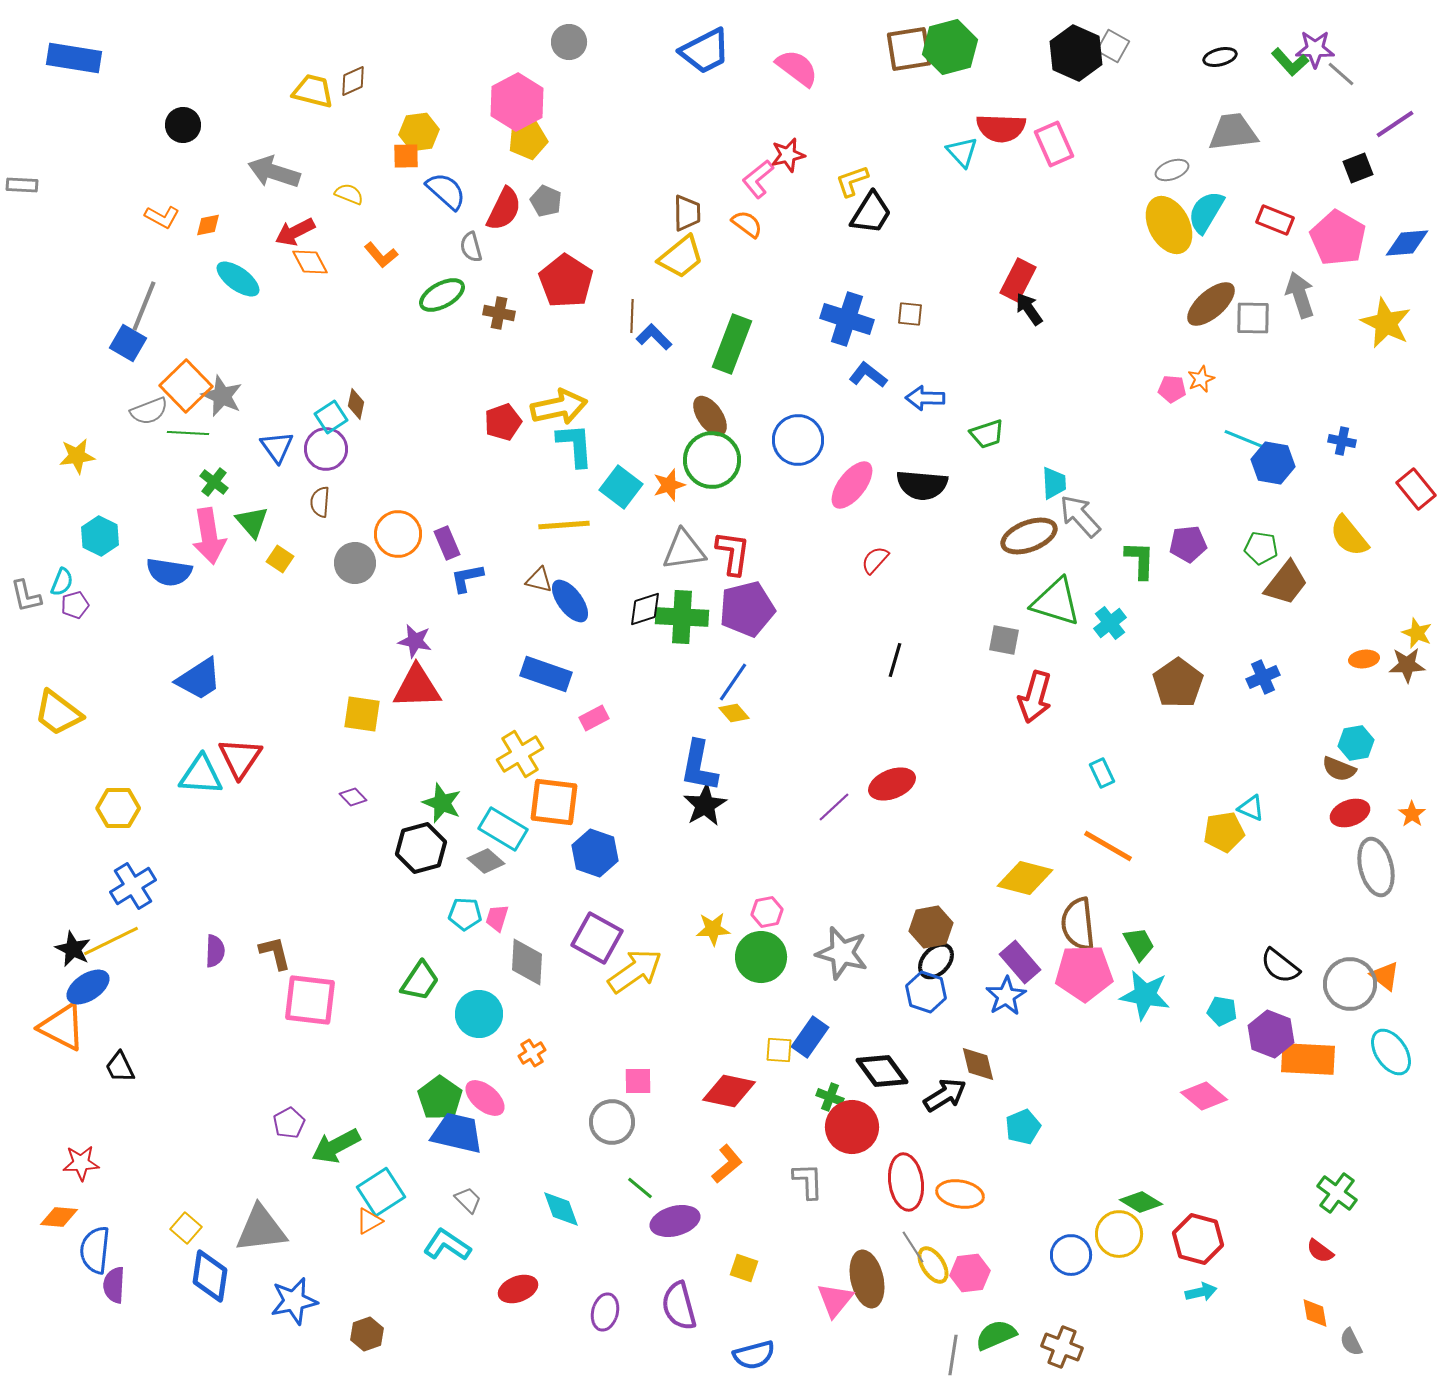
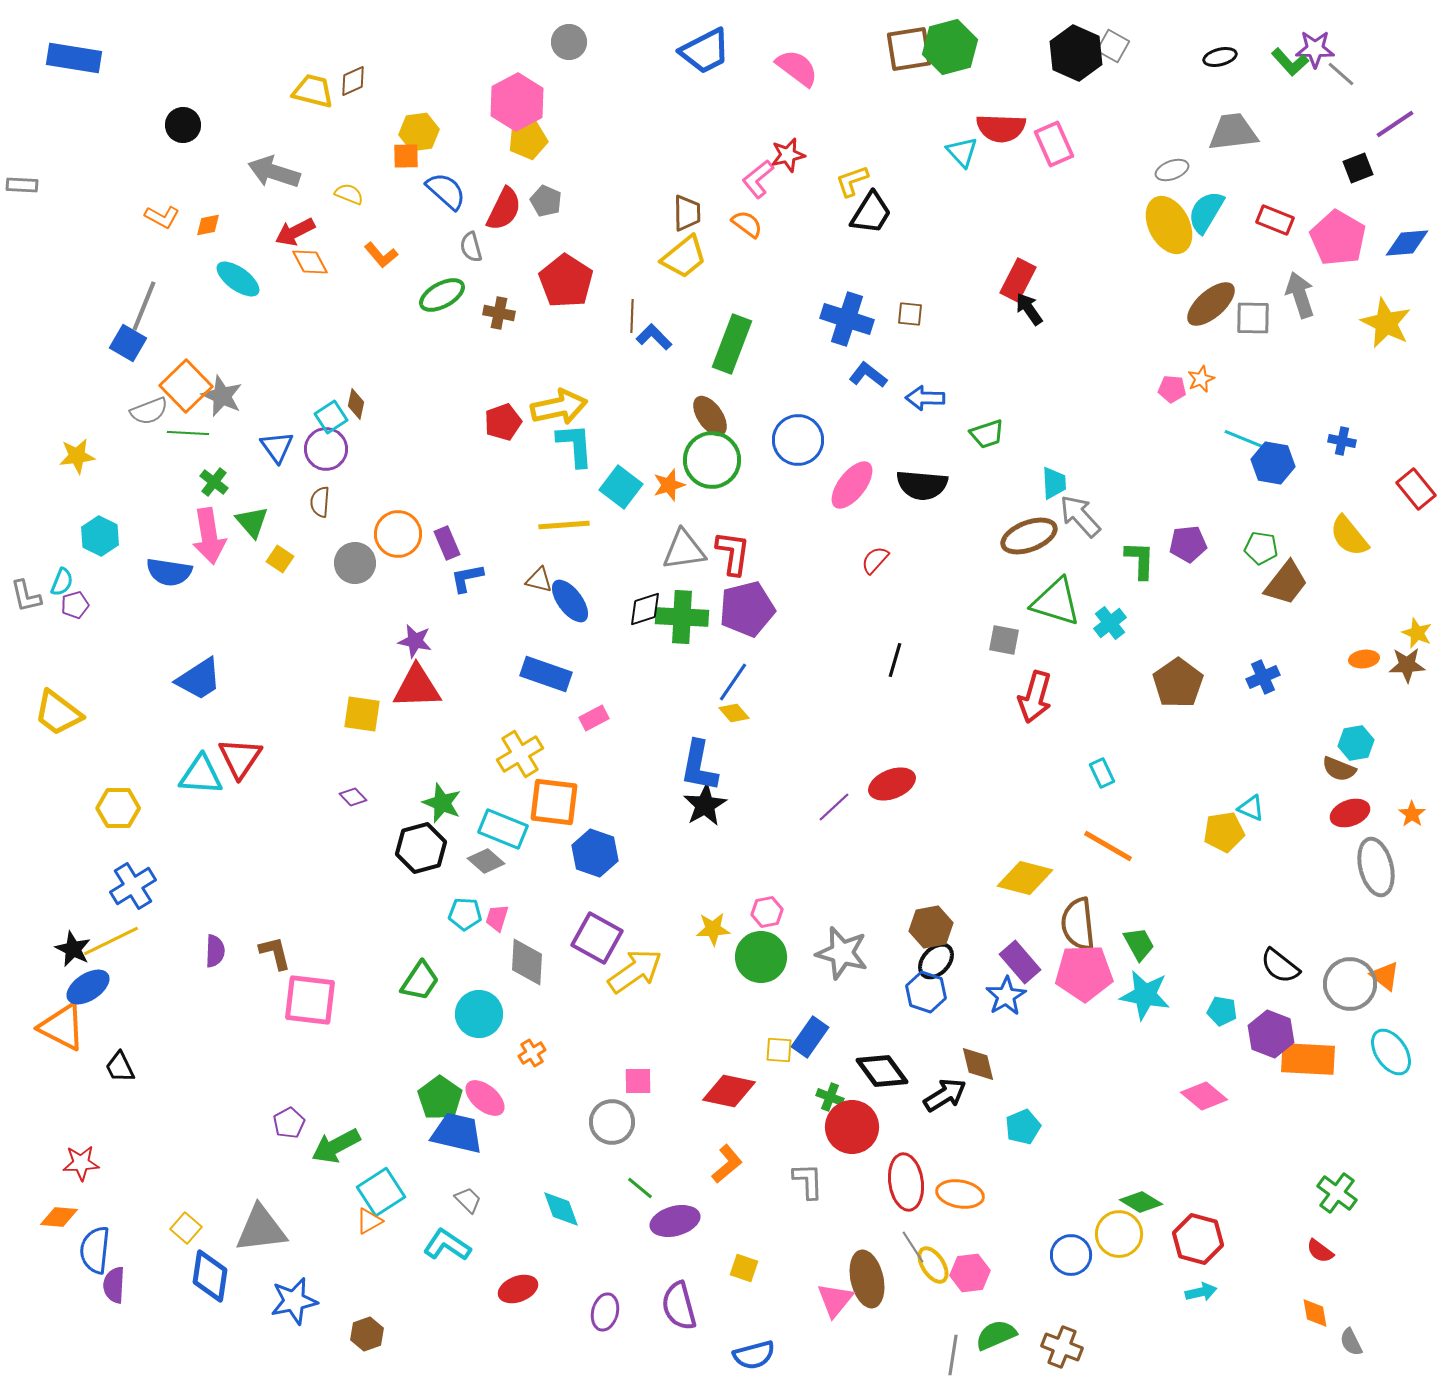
yellow trapezoid at (681, 257): moved 3 px right
cyan rectangle at (503, 829): rotated 9 degrees counterclockwise
